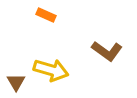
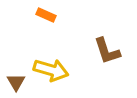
brown L-shape: rotated 36 degrees clockwise
